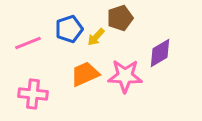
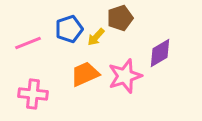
pink star: rotated 20 degrees counterclockwise
